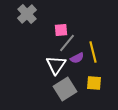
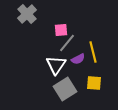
purple semicircle: moved 1 px right, 1 px down
